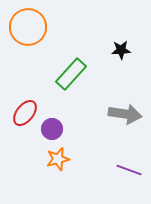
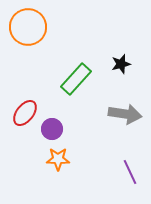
black star: moved 14 px down; rotated 12 degrees counterclockwise
green rectangle: moved 5 px right, 5 px down
orange star: rotated 15 degrees clockwise
purple line: moved 1 px right, 2 px down; rotated 45 degrees clockwise
